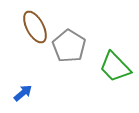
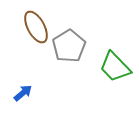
brown ellipse: moved 1 px right
gray pentagon: rotated 8 degrees clockwise
